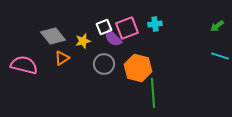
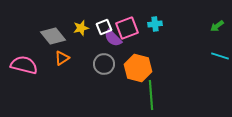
yellow star: moved 2 px left, 13 px up
green line: moved 2 px left, 2 px down
